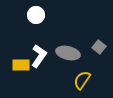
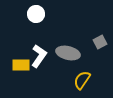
white circle: moved 1 px up
gray square: moved 1 px right, 5 px up; rotated 24 degrees clockwise
